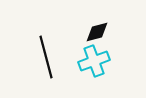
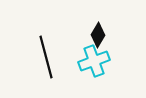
black diamond: moved 1 px right, 3 px down; rotated 45 degrees counterclockwise
